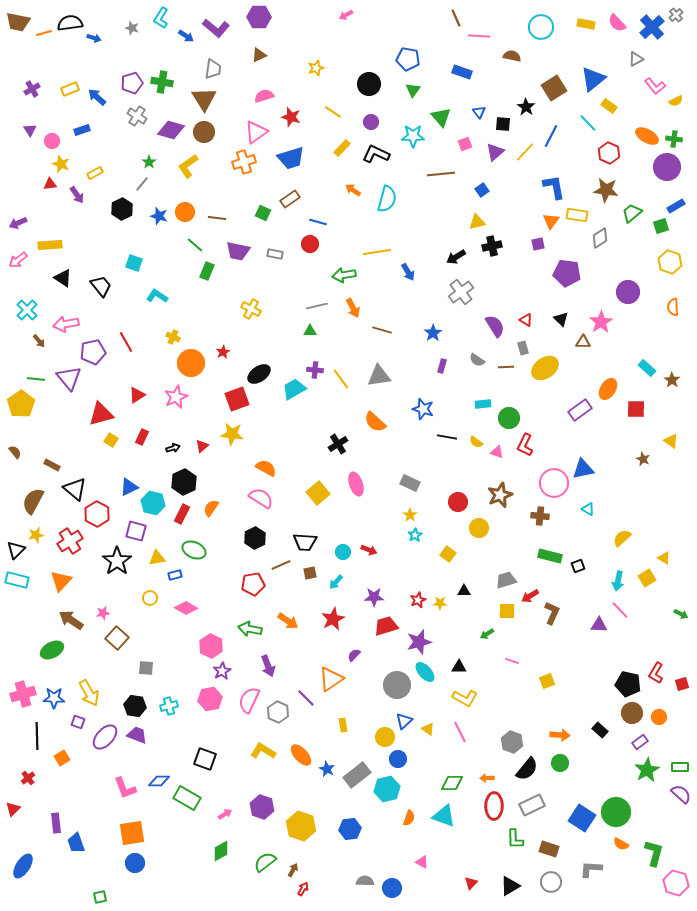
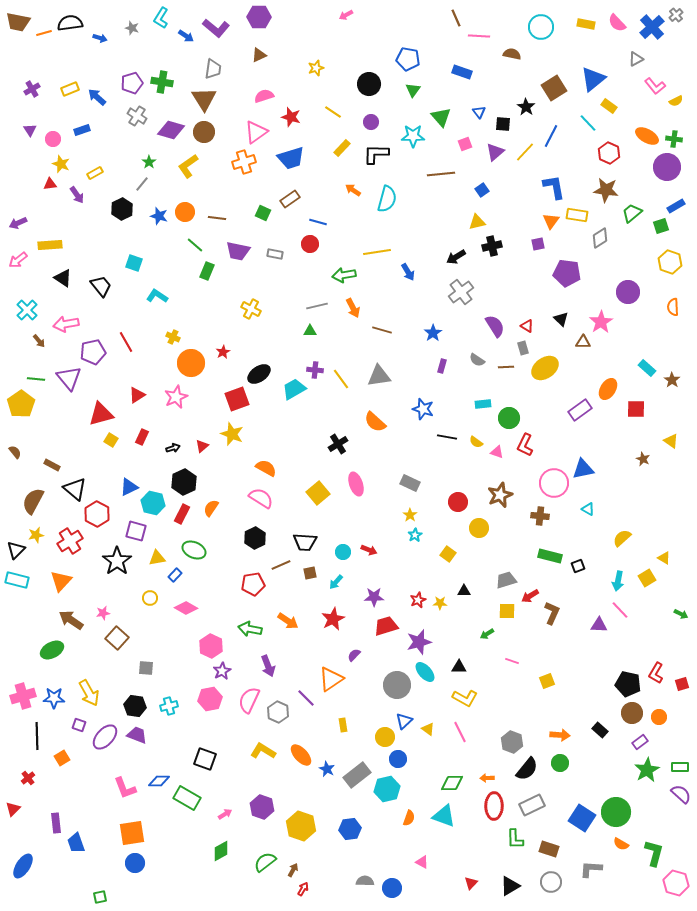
blue arrow at (94, 38): moved 6 px right
brown semicircle at (512, 56): moved 2 px up
pink circle at (52, 141): moved 1 px right, 2 px up
black L-shape at (376, 154): rotated 24 degrees counterclockwise
red triangle at (526, 320): moved 1 px right, 6 px down
yellow star at (232, 434): rotated 15 degrees clockwise
blue rectangle at (175, 575): rotated 32 degrees counterclockwise
pink cross at (23, 694): moved 2 px down
purple square at (78, 722): moved 1 px right, 3 px down
